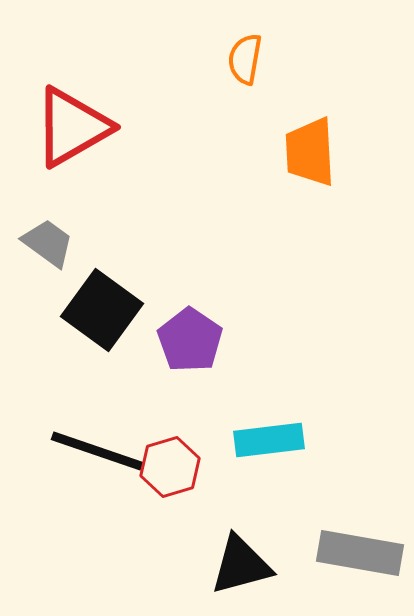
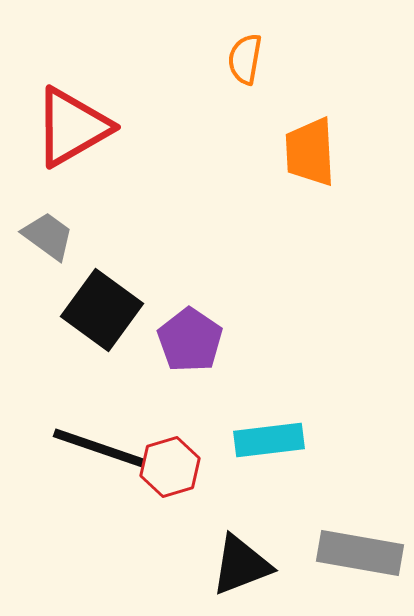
gray trapezoid: moved 7 px up
black line: moved 2 px right, 3 px up
black triangle: rotated 6 degrees counterclockwise
